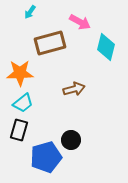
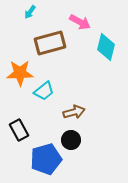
brown arrow: moved 23 px down
cyan trapezoid: moved 21 px right, 12 px up
black rectangle: rotated 45 degrees counterclockwise
blue pentagon: moved 2 px down
